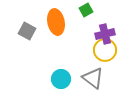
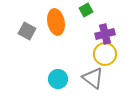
yellow circle: moved 4 px down
cyan circle: moved 3 px left
